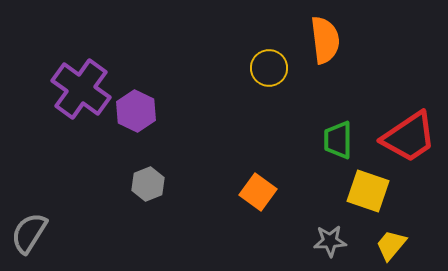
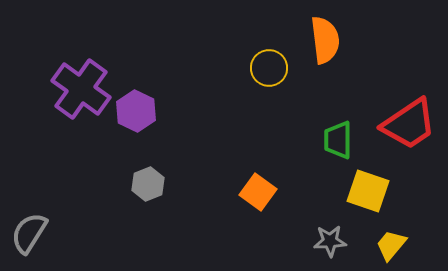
red trapezoid: moved 13 px up
